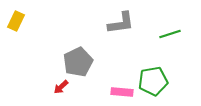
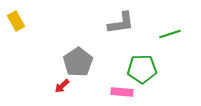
yellow rectangle: rotated 54 degrees counterclockwise
gray pentagon: rotated 8 degrees counterclockwise
green pentagon: moved 11 px left, 12 px up; rotated 8 degrees clockwise
red arrow: moved 1 px right, 1 px up
